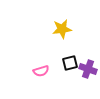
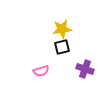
black square: moved 8 px left, 16 px up
purple cross: moved 3 px left
